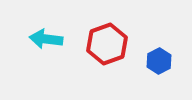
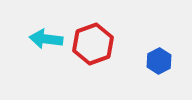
red hexagon: moved 14 px left
